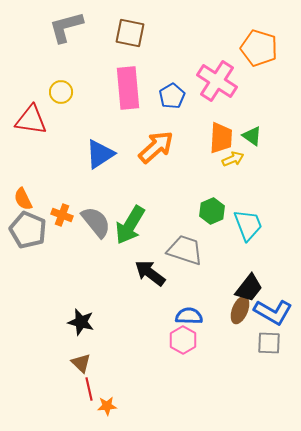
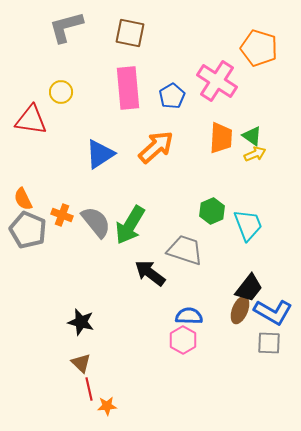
yellow arrow: moved 22 px right, 5 px up
